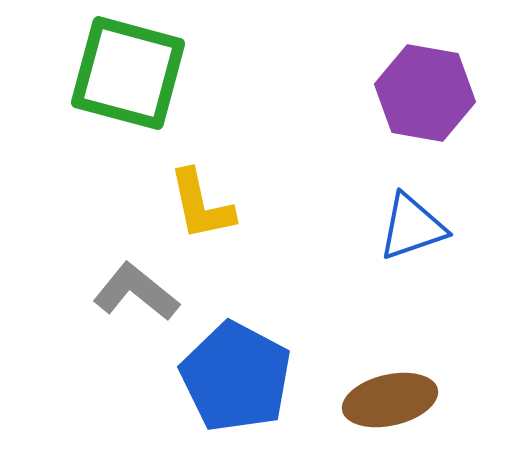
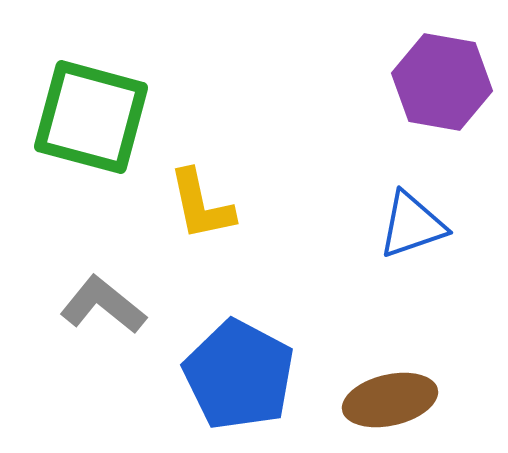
green square: moved 37 px left, 44 px down
purple hexagon: moved 17 px right, 11 px up
blue triangle: moved 2 px up
gray L-shape: moved 33 px left, 13 px down
blue pentagon: moved 3 px right, 2 px up
